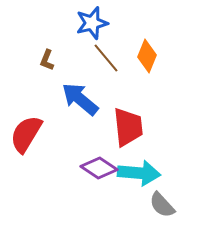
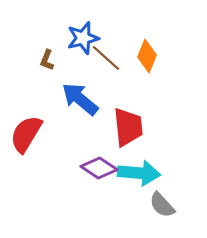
blue star: moved 9 px left, 15 px down
brown line: rotated 8 degrees counterclockwise
